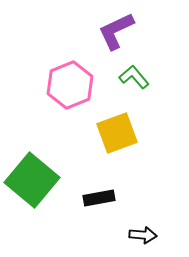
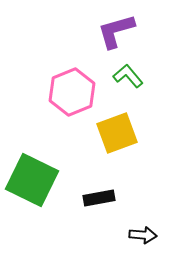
purple L-shape: rotated 9 degrees clockwise
green L-shape: moved 6 px left, 1 px up
pink hexagon: moved 2 px right, 7 px down
green square: rotated 14 degrees counterclockwise
